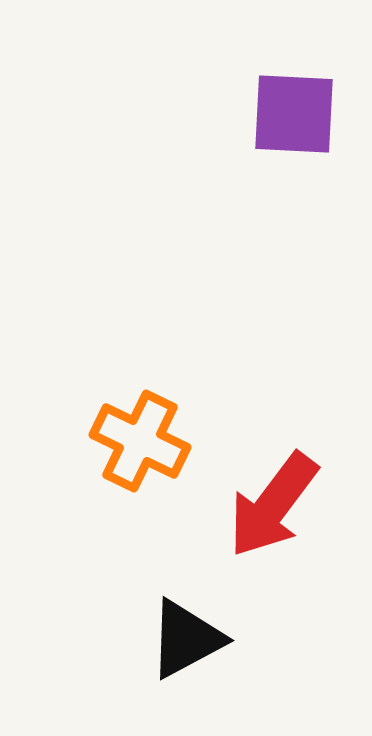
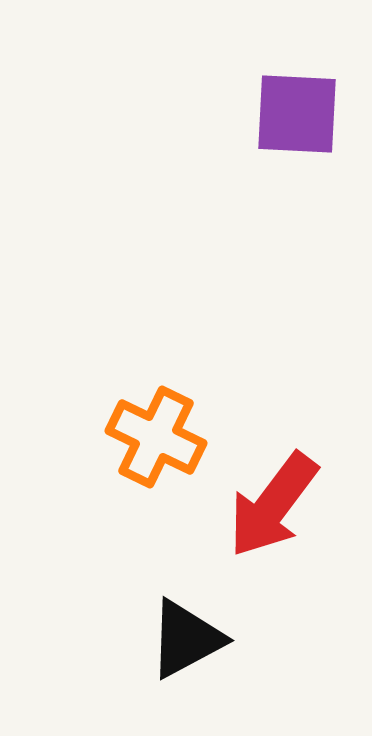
purple square: moved 3 px right
orange cross: moved 16 px right, 4 px up
